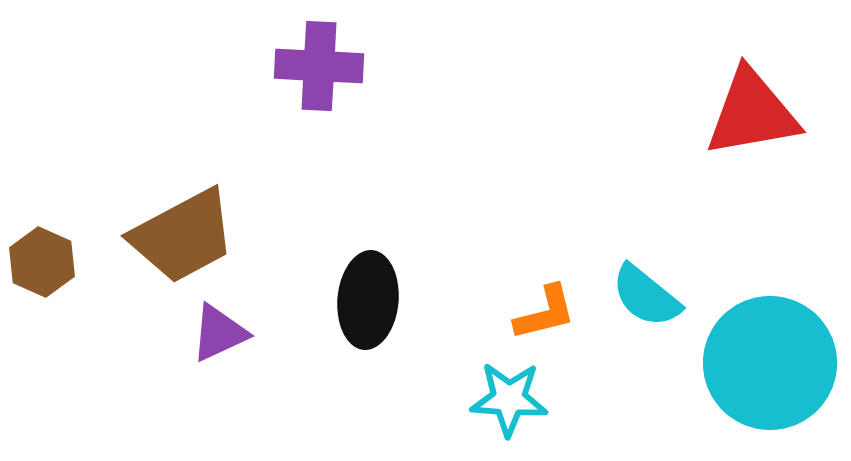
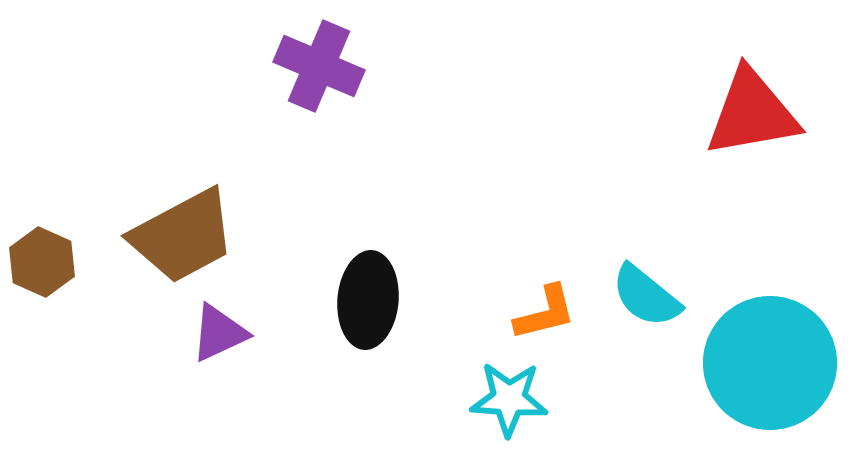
purple cross: rotated 20 degrees clockwise
